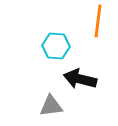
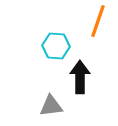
orange line: rotated 12 degrees clockwise
black arrow: moved 2 px up; rotated 76 degrees clockwise
